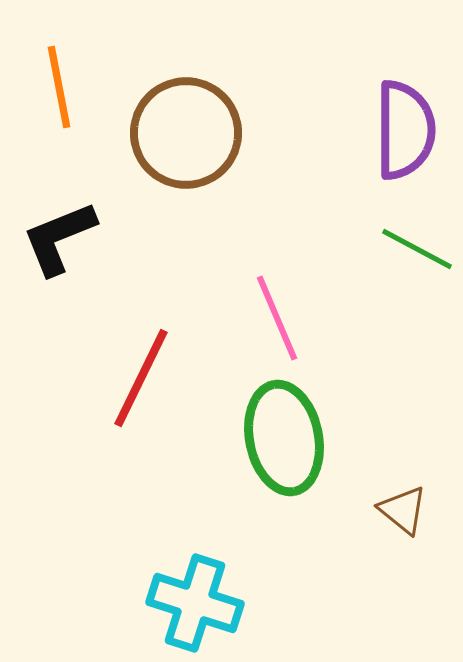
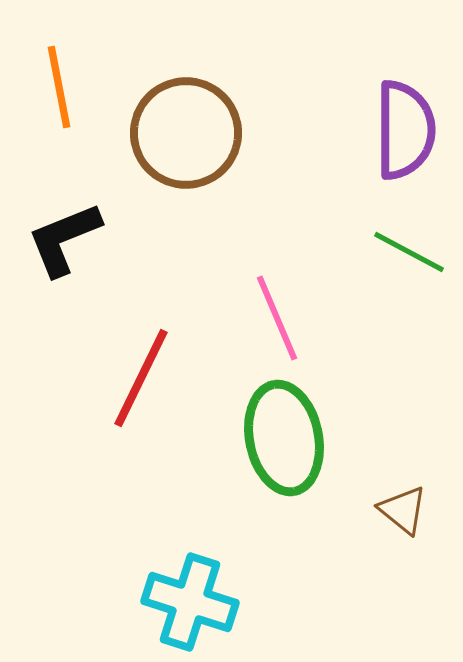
black L-shape: moved 5 px right, 1 px down
green line: moved 8 px left, 3 px down
cyan cross: moved 5 px left, 1 px up
